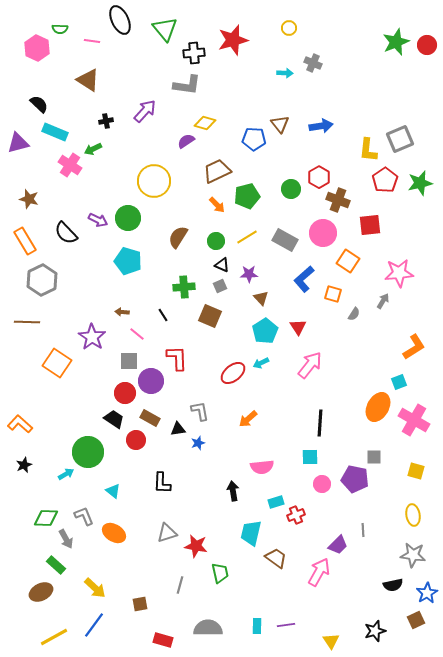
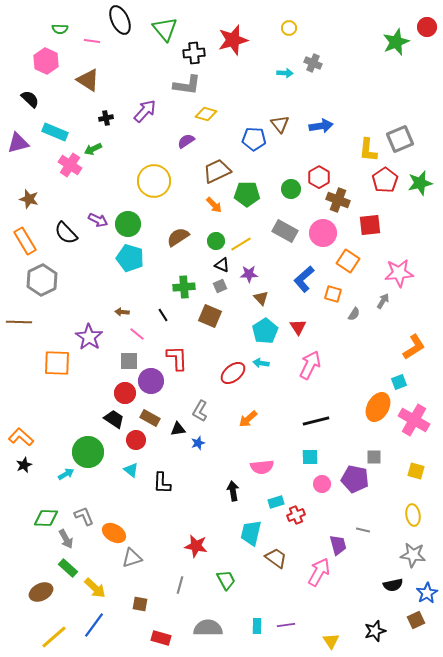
red circle at (427, 45): moved 18 px up
pink hexagon at (37, 48): moved 9 px right, 13 px down
black semicircle at (39, 104): moved 9 px left, 5 px up
black cross at (106, 121): moved 3 px up
yellow diamond at (205, 123): moved 1 px right, 9 px up
green pentagon at (247, 196): moved 2 px up; rotated 15 degrees clockwise
orange arrow at (217, 205): moved 3 px left
green circle at (128, 218): moved 6 px down
brown semicircle at (178, 237): rotated 25 degrees clockwise
yellow line at (247, 237): moved 6 px left, 7 px down
gray rectangle at (285, 240): moved 9 px up
cyan pentagon at (128, 261): moved 2 px right, 3 px up
brown line at (27, 322): moved 8 px left
purple star at (92, 337): moved 3 px left
orange square at (57, 363): rotated 32 degrees counterclockwise
cyan arrow at (261, 363): rotated 35 degrees clockwise
pink arrow at (310, 365): rotated 12 degrees counterclockwise
gray L-shape at (200, 411): rotated 140 degrees counterclockwise
black line at (320, 423): moved 4 px left, 2 px up; rotated 72 degrees clockwise
orange L-shape at (20, 424): moved 1 px right, 13 px down
cyan triangle at (113, 491): moved 18 px right, 21 px up
gray line at (363, 530): rotated 72 degrees counterclockwise
gray triangle at (167, 533): moved 35 px left, 25 px down
purple trapezoid at (338, 545): rotated 60 degrees counterclockwise
green rectangle at (56, 565): moved 12 px right, 3 px down
green trapezoid at (220, 573): moved 6 px right, 7 px down; rotated 15 degrees counterclockwise
brown square at (140, 604): rotated 21 degrees clockwise
yellow line at (54, 637): rotated 12 degrees counterclockwise
red rectangle at (163, 640): moved 2 px left, 2 px up
